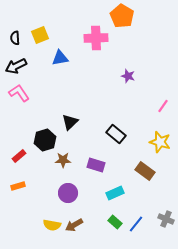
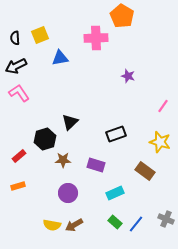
black rectangle: rotated 60 degrees counterclockwise
black hexagon: moved 1 px up
